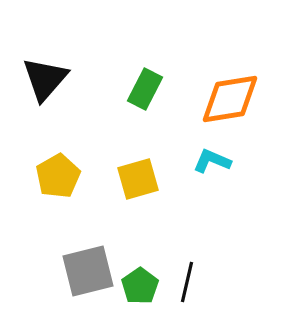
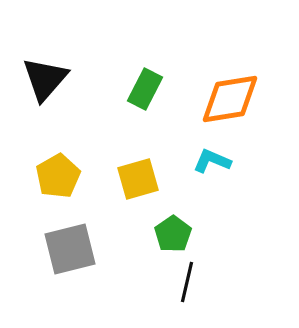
gray square: moved 18 px left, 22 px up
green pentagon: moved 33 px right, 52 px up
